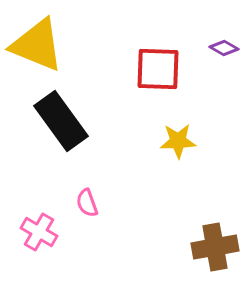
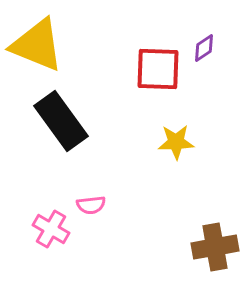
purple diamond: moved 20 px left; rotated 64 degrees counterclockwise
yellow star: moved 2 px left, 1 px down
pink semicircle: moved 4 px right, 2 px down; rotated 76 degrees counterclockwise
pink cross: moved 12 px right, 3 px up
